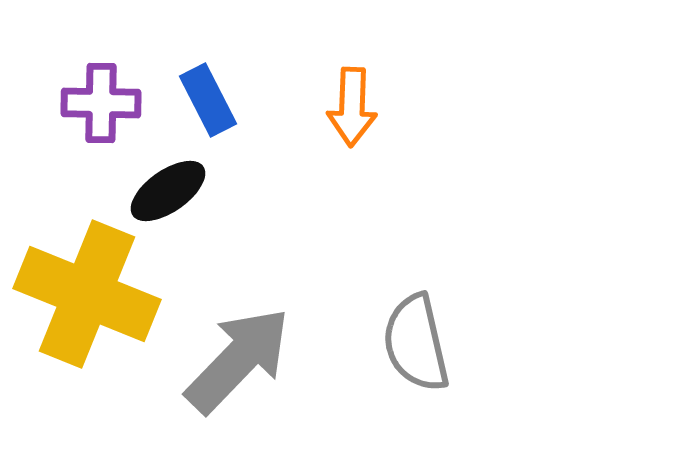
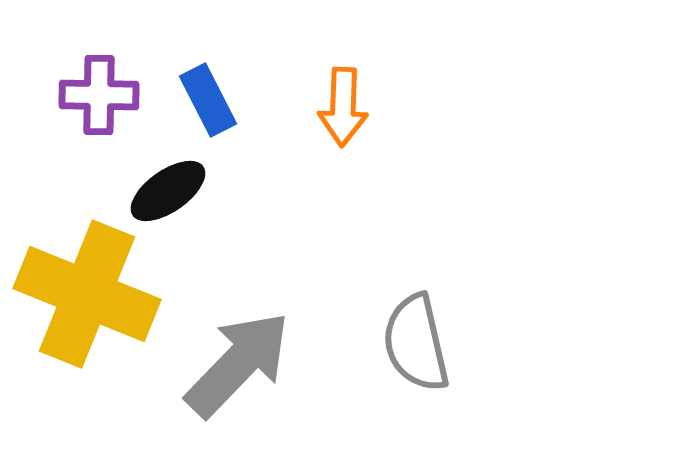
purple cross: moved 2 px left, 8 px up
orange arrow: moved 9 px left
gray arrow: moved 4 px down
